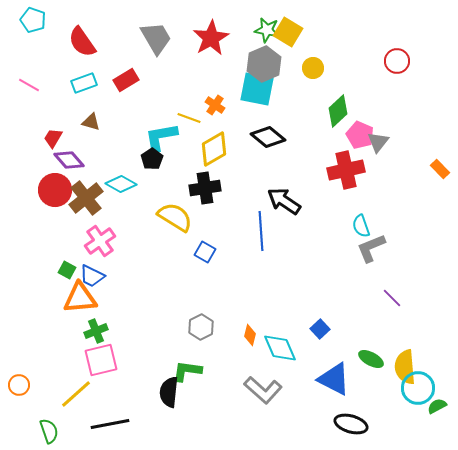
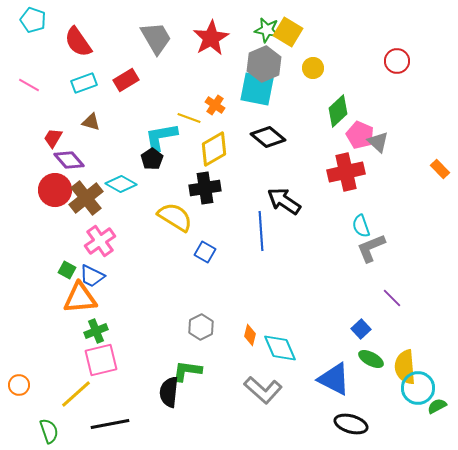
red semicircle at (82, 42): moved 4 px left
gray triangle at (378, 142): rotated 25 degrees counterclockwise
red cross at (346, 170): moved 2 px down
blue square at (320, 329): moved 41 px right
